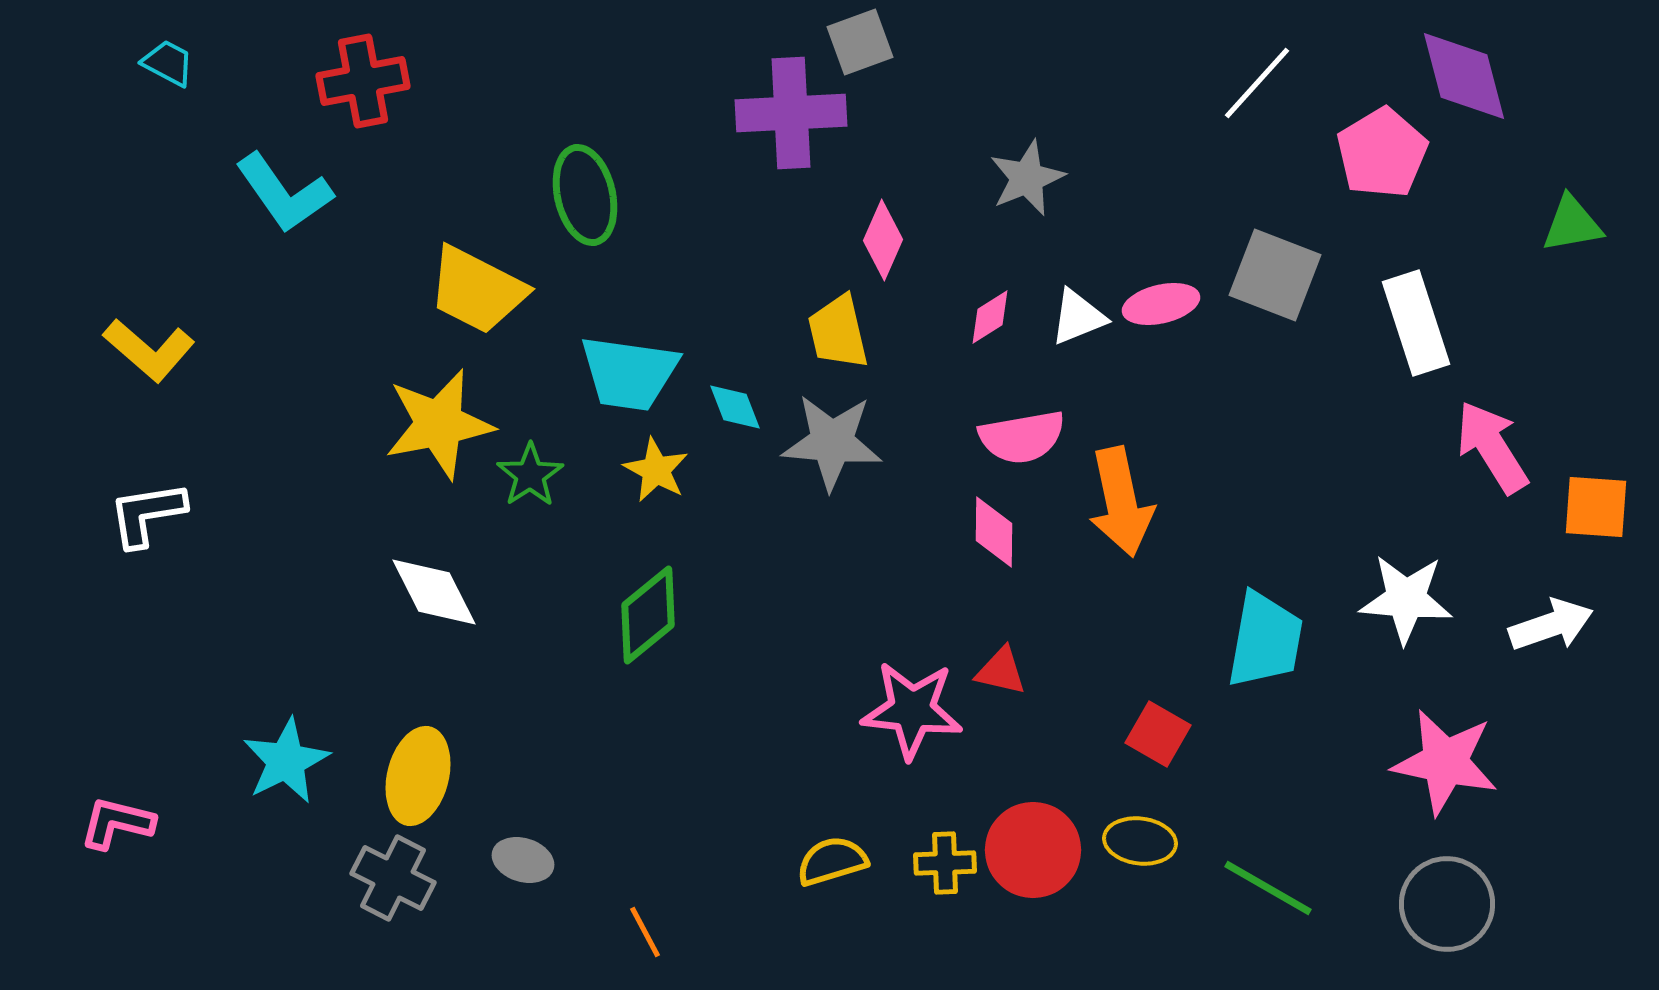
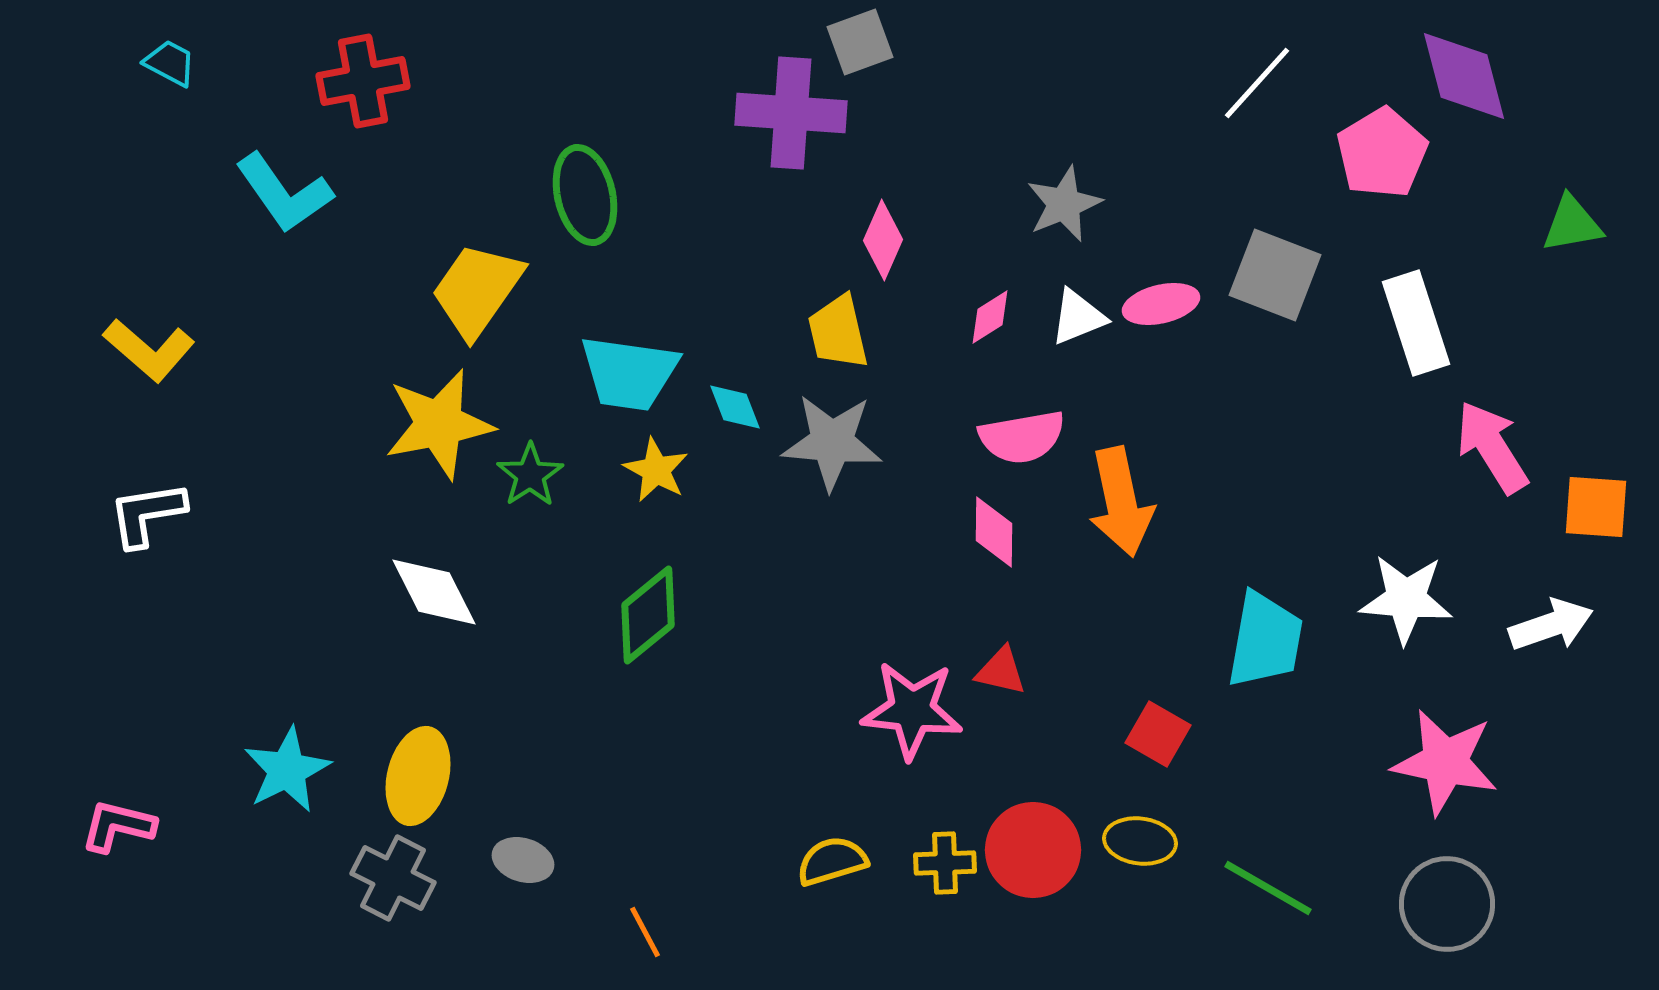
cyan trapezoid at (168, 63): moved 2 px right
purple cross at (791, 113): rotated 7 degrees clockwise
gray star at (1027, 178): moved 37 px right, 26 px down
yellow trapezoid at (477, 290): rotated 98 degrees clockwise
cyan star at (286, 761): moved 1 px right, 9 px down
pink L-shape at (117, 823): moved 1 px right, 3 px down
